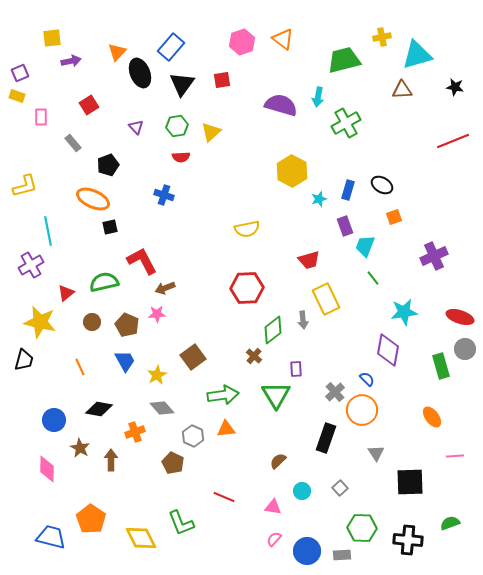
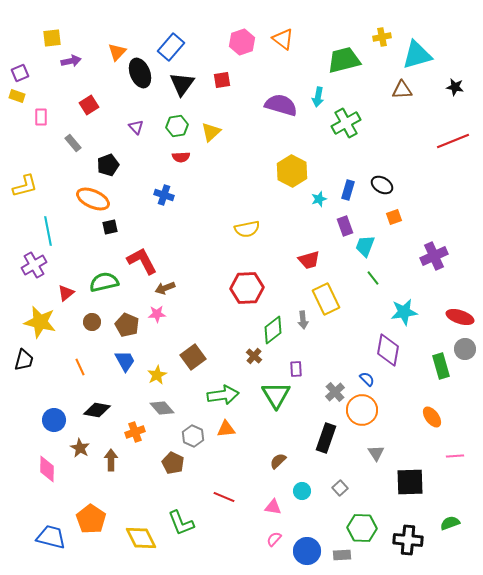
purple cross at (31, 265): moved 3 px right
black diamond at (99, 409): moved 2 px left, 1 px down
